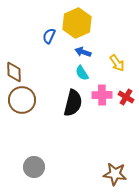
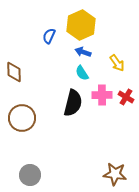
yellow hexagon: moved 4 px right, 2 px down
brown circle: moved 18 px down
gray circle: moved 4 px left, 8 px down
